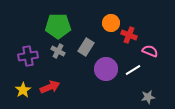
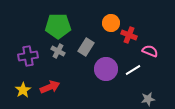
gray star: moved 2 px down
